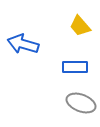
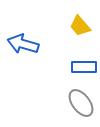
blue rectangle: moved 9 px right
gray ellipse: rotated 32 degrees clockwise
